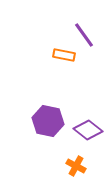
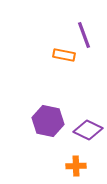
purple line: rotated 16 degrees clockwise
purple diamond: rotated 12 degrees counterclockwise
orange cross: rotated 30 degrees counterclockwise
